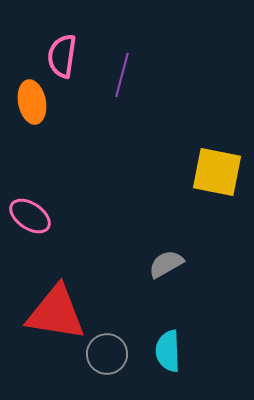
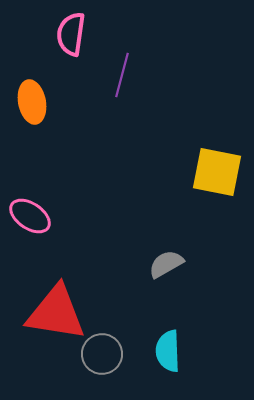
pink semicircle: moved 9 px right, 22 px up
gray circle: moved 5 px left
